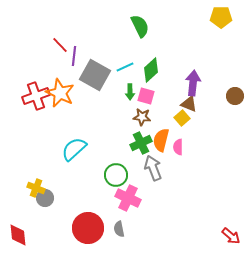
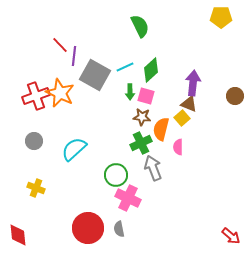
orange semicircle: moved 11 px up
gray circle: moved 11 px left, 57 px up
